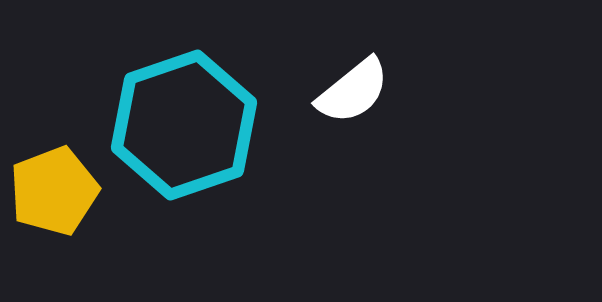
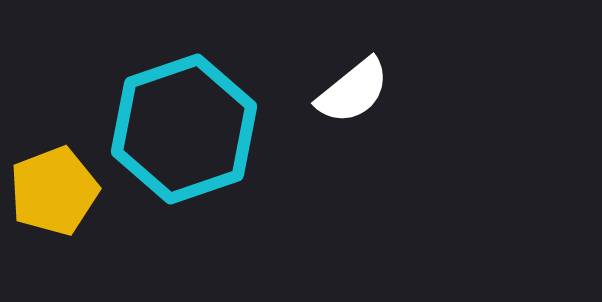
cyan hexagon: moved 4 px down
